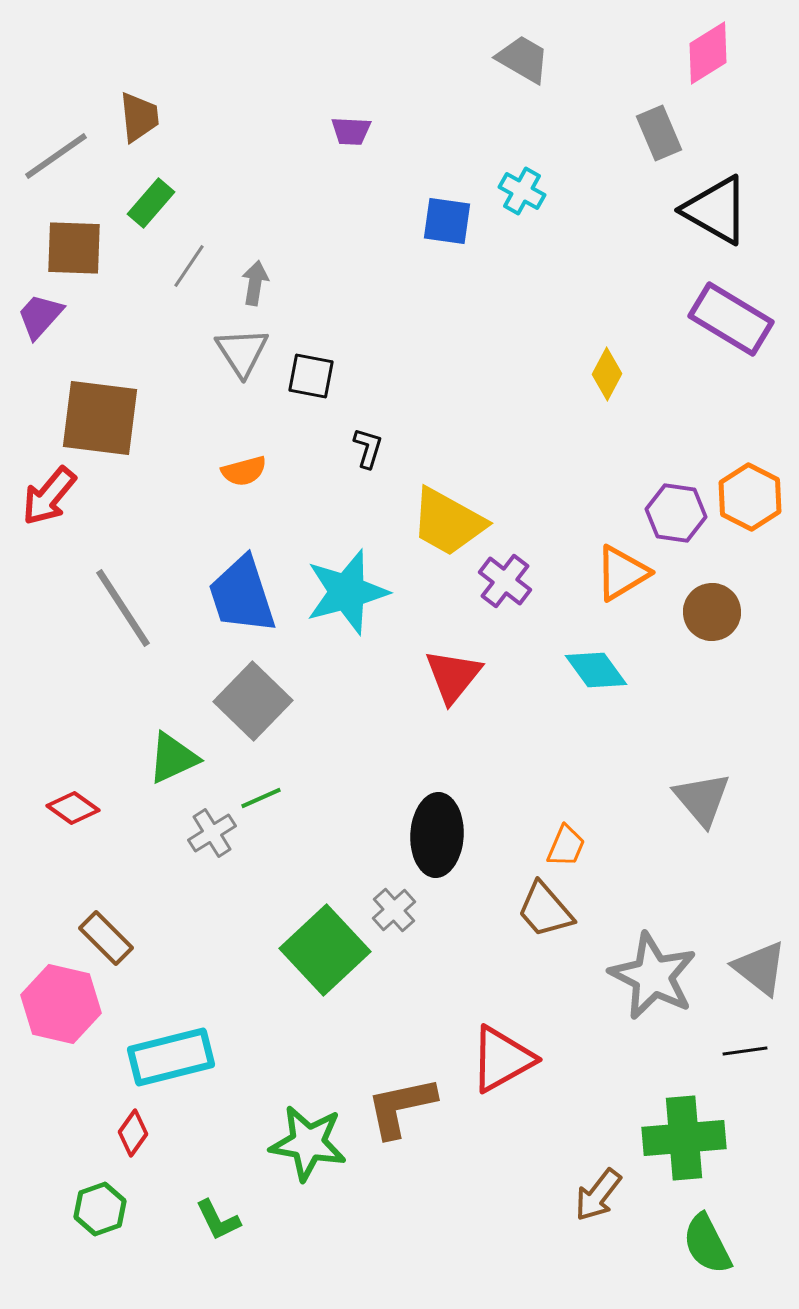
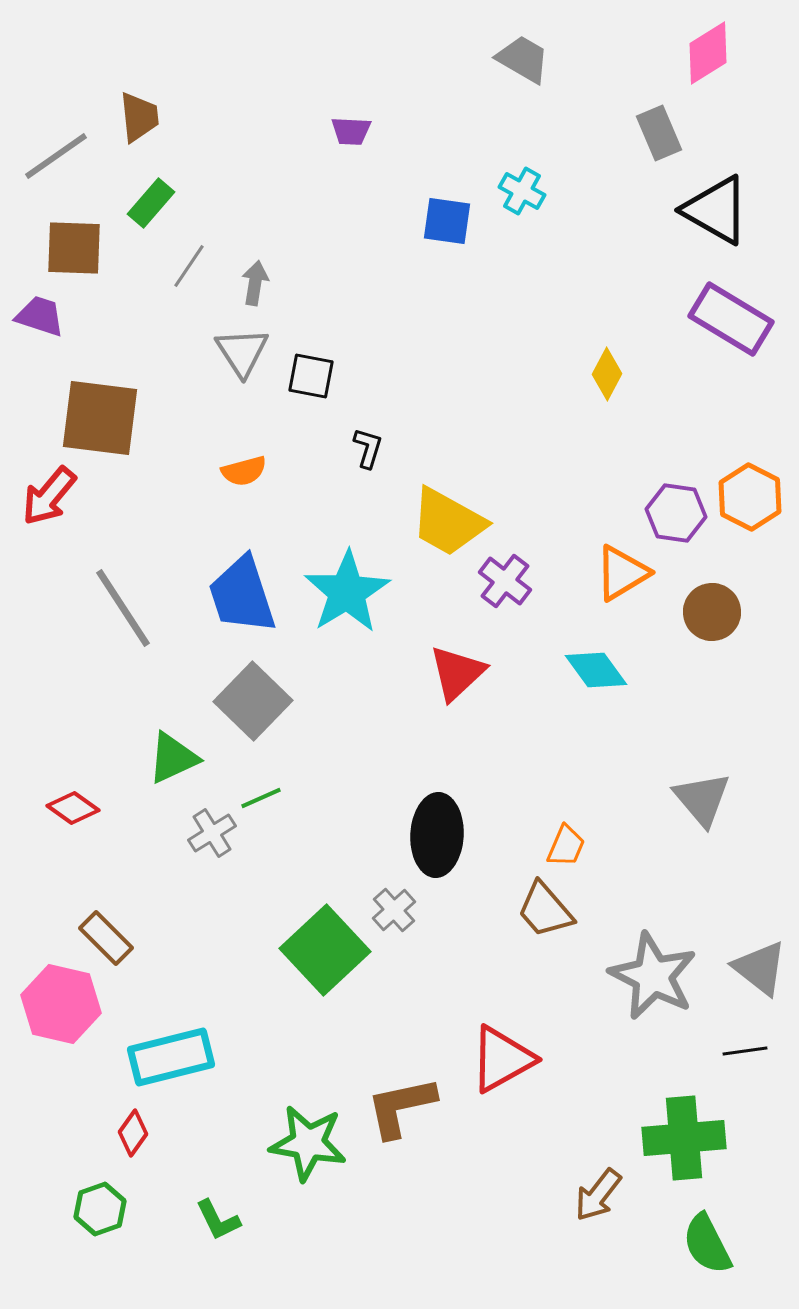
purple trapezoid at (40, 316): rotated 66 degrees clockwise
cyan star at (347, 592): rotated 16 degrees counterclockwise
red triangle at (453, 676): moved 4 px right, 3 px up; rotated 8 degrees clockwise
